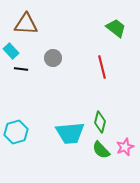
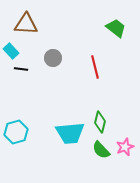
red line: moved 7 px left
